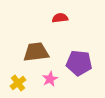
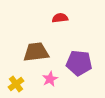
yellow cross: moved 2 px left, 1 px down
